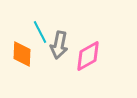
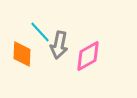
cyan line: rotated 15 degrees counterclockwise
